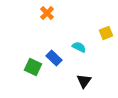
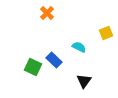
blue rectangle: moved 2 px down
